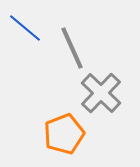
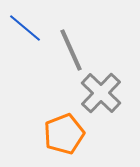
gray line: moved 1 px left, 2 px down
